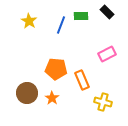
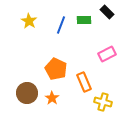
green rectangle: moved 3 px right, 4 px down
orange pentagon: rotated 20 degrees clockwise
orange rectangle: moved 2 px right, 2 px down
